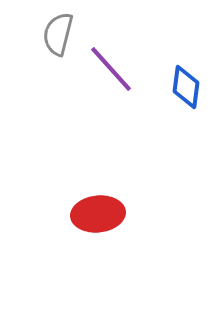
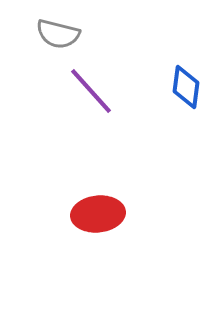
gray semicircle: rotated 90 degrees counterclockwise
purple line: moved 20 px left, 22 px down
